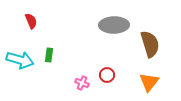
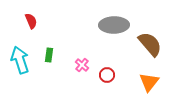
brown semicircle: rotated 24 degrees counterclockwise
cyan arrow: rotated 124 degrees counterclockwise
pink cross: moved 18 px up; rotated 16 degrees clockwise
